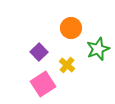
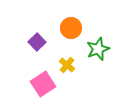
purple square: moved 2 px left, 10 px up
